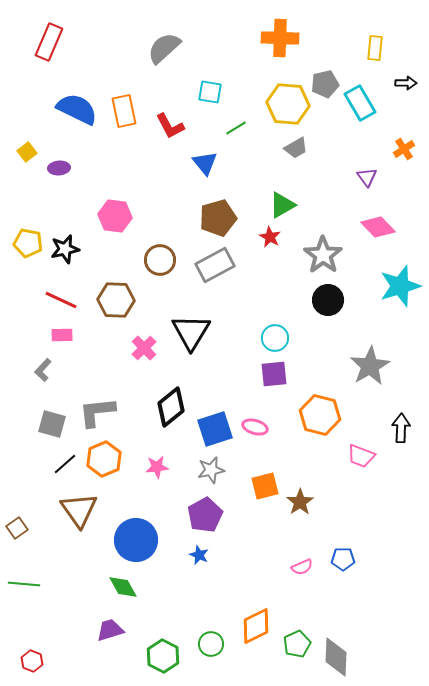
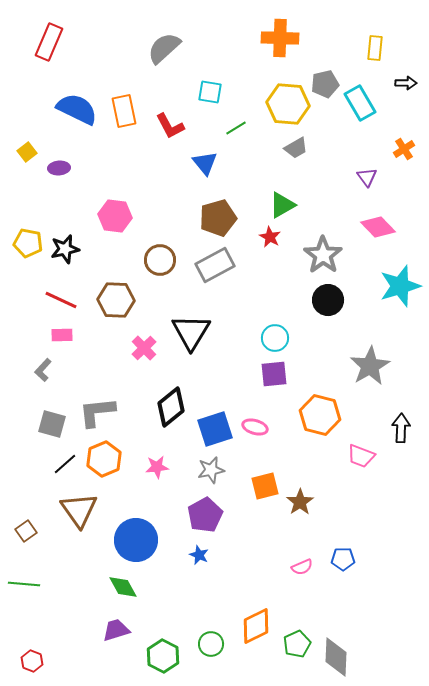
brown square at (17, 528): moved 9 px right, 3 px down
purple trapezoid at (110, 630): moved 6 px right
